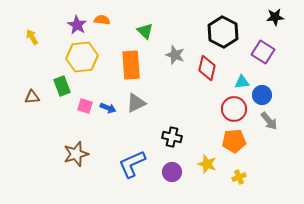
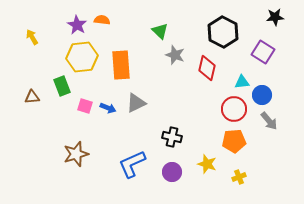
green triangle: moved 15 px right
orange rectangle: moved 10 px left
